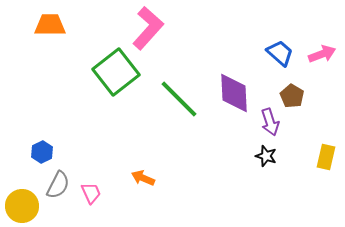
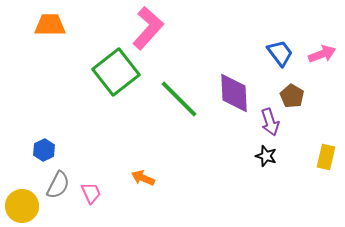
blue trapezoid: rotated 12 degrees clockwise
blue hexagon: moved 2 px right, 2 px up
